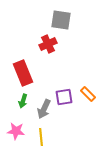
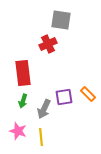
red rectangle: rotated 15 degrees clockwise
pink star: moved 2 px right; rotated 12 degrees clockwise
